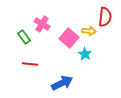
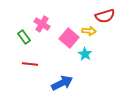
red semicircle: moved 1 px up; rotated 66 degrees clockwise
